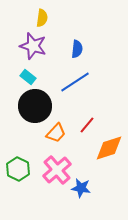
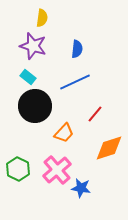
blue line: rotated 8 degrees clockwise
red line: moved 8 px right, 11 px up
orange trapezoid: moved 8 px right
